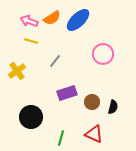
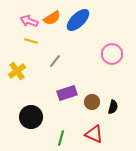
pink circle: moved 9 px right
